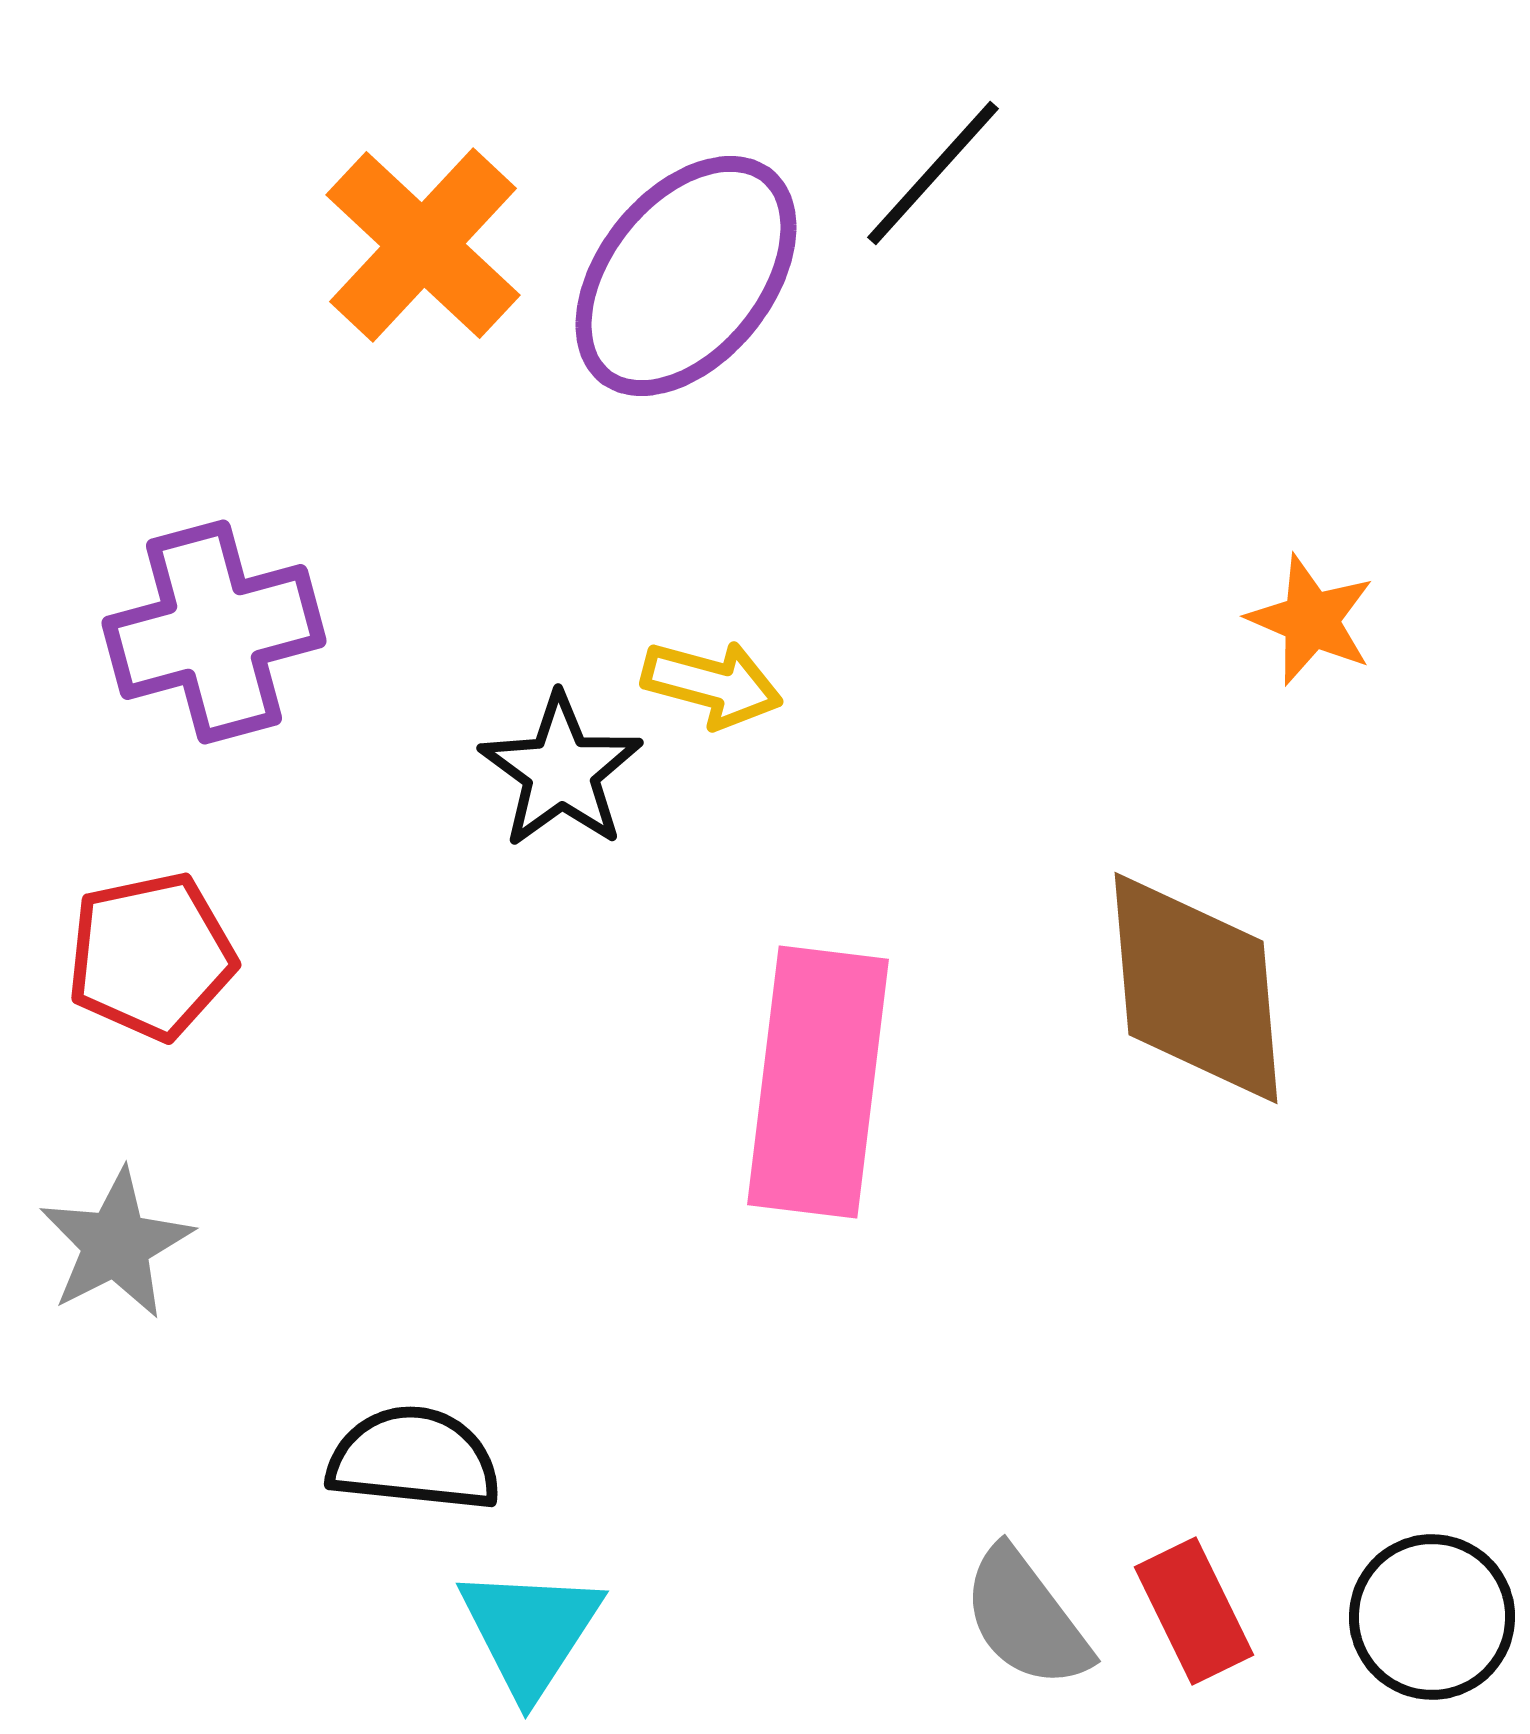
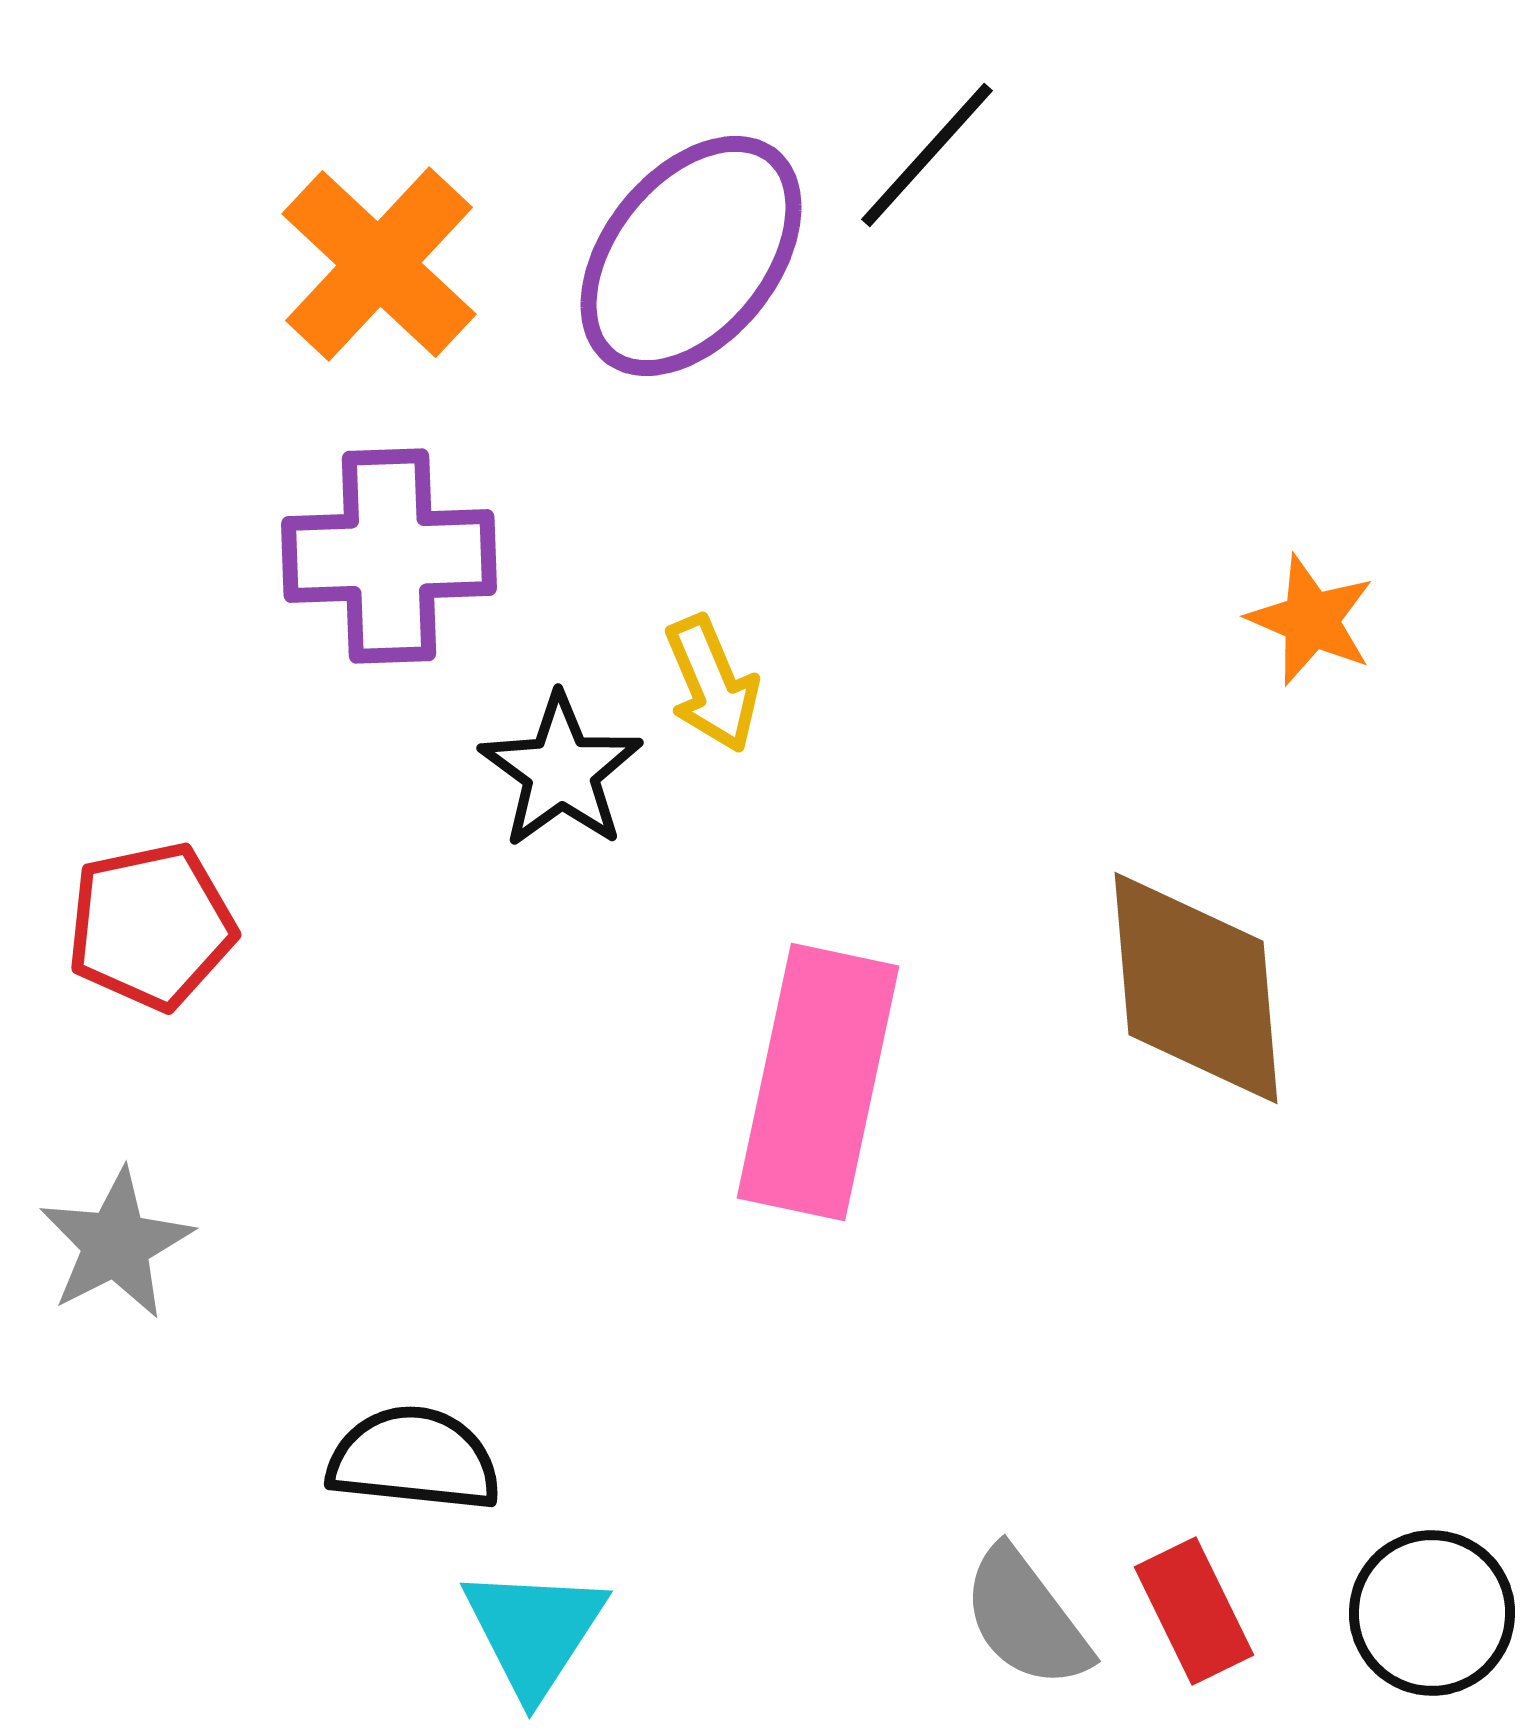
black line: moved 6 px left, 18 px up
orange cross: moved 44 px left, 19 px down
purple ellipse: moved 5 px right, 20 px up
purple cross: moved 175 px right, 76 px up; rotated 13 degrees clockwise
yellow arrow: rotated 52 degrees clockwise
red pentagon: moved 30 px up
pink rectangle: rotated 5 degrees clockwise
black circle: moved 4 px up
cyan triangle: moved 4 px right
